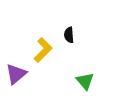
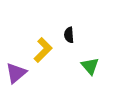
purple triangle: moved 1 px up
green triangle: moved 5 px right, 15 px up
